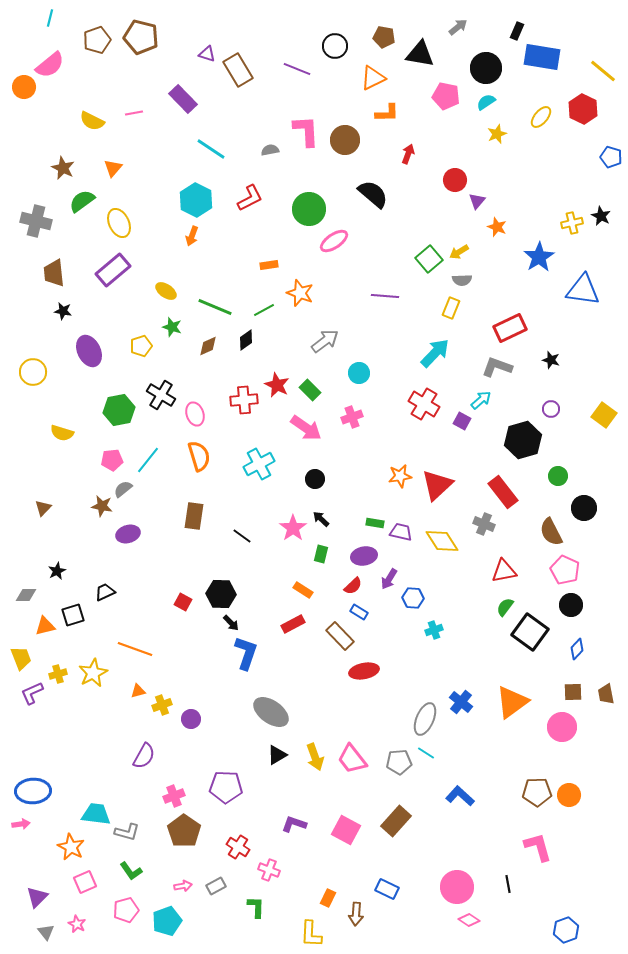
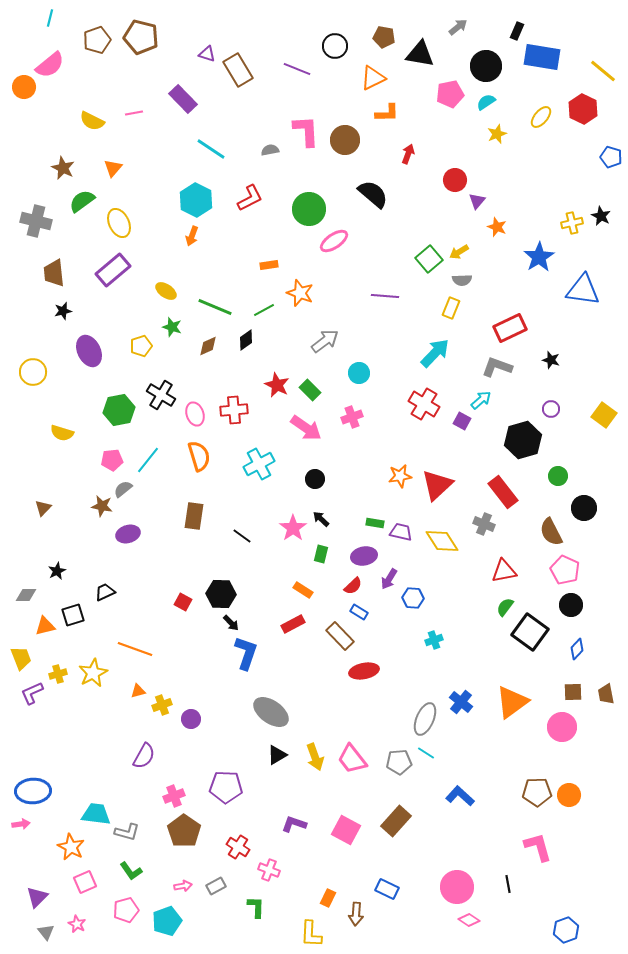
black circle at (486, 68): moved 2 px up
pink pentagon at (446, 96): moved 4 px right, 2 px up; rotated 24 degrees counterclockwise
black star at (63, 311): rotated 24 degrees counterclockwise
red cross at (244, 400): moved 10 px left, 10 px down
cyan cross at (434, 630): moved 10 px down
